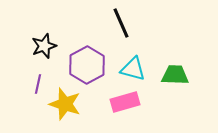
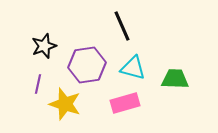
black line: moved 1 px right, 3 px down
purple hexagon: rotated 21 degrees clockwise
cyan triangle: moved 1 px up
green trapezoid: moved 4 px down
pink rectangle: moved 1 px down
